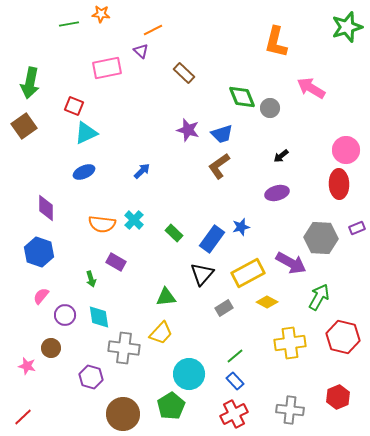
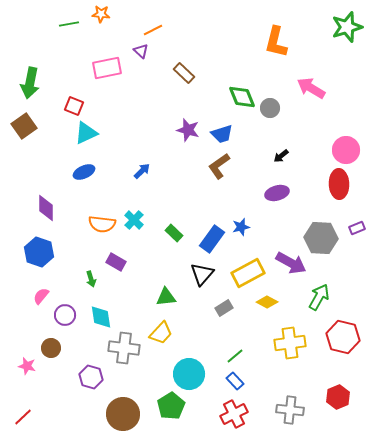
cyan diamond at (99, 317): moved 2 px right
